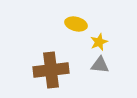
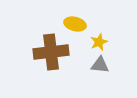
yellow ellipse: moved 1 px left
brown cross: moved 18 px up
